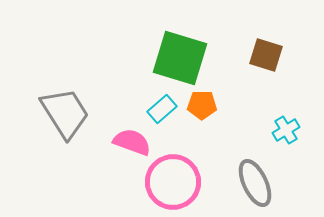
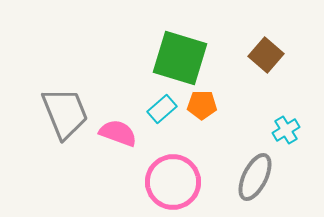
brown square: rotated 24 degrees clockwise
gray trapezoid: rotated 10 degrees clockwise
pink semicircle: moved 14 px left, 9 px up
gray ellipse: moved 6 px up; rotated 51 degrees clockwise
